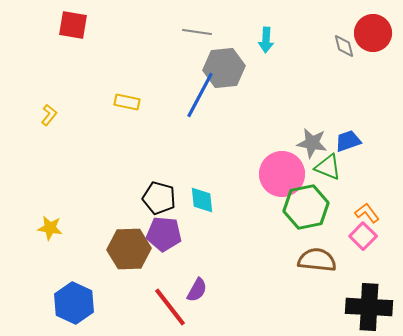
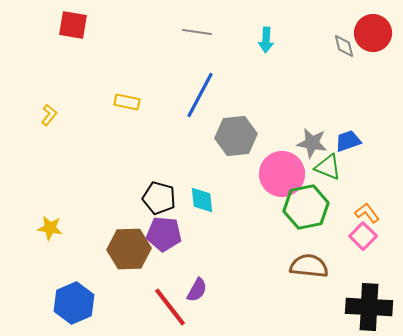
gray hexagon: moved 12 px right, 68 px down
brown semicircle: moved 8 px left, 6 px down
blue hexagon: rotated 12 degrees clockwise
